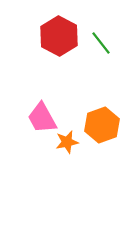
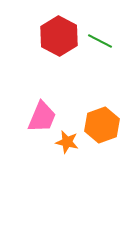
green line: moved 1 px left, 2 px up; rotated 25 degrees counterclockwise
pink trapezoid: moved 1 px up; rotated 128 degrees counterclockwise
orange star: rotated 25 degrees clockwise
